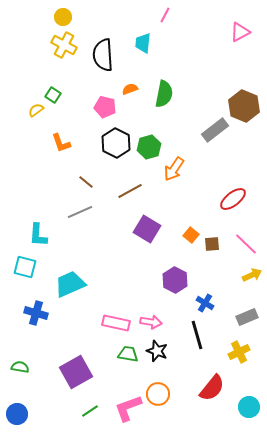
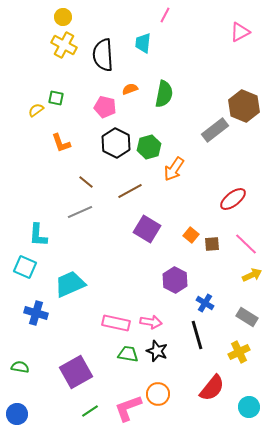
green square at (53, 95): moved 3 px right, 3 px down; rotated 21 degrees counterclockwise
cyan square at (25, 267): rotated 10 degrees clockwise
gray rectangle at (247, 317): rotated 55 degrees clockwise
